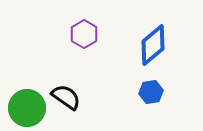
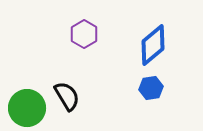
blue hexagon: moved 4 px up
black semicircle: moved 1 px right, 1 px up; rotated 24 degrees clockwise
